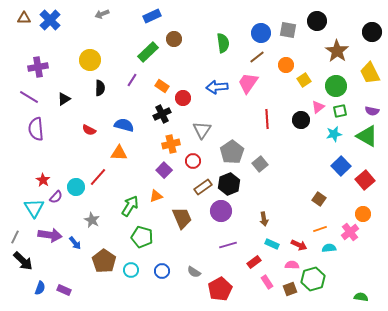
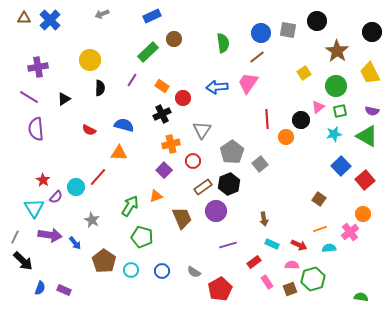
orange circle at (286, 65): moved 72 px down
yellow square at (304, 80): moved 7 px up
purple circle at (221, 211): moved 5 px left
